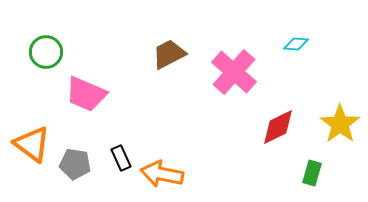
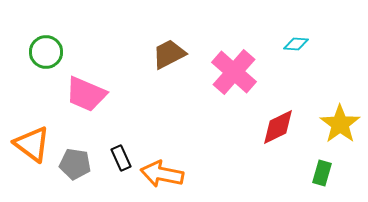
green rectangle: moved 10 px right
